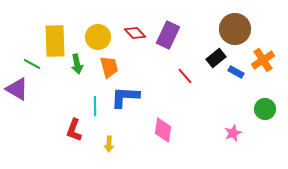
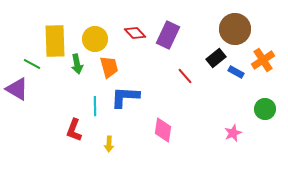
yellow circle: moved 3 px left, 2 px down
